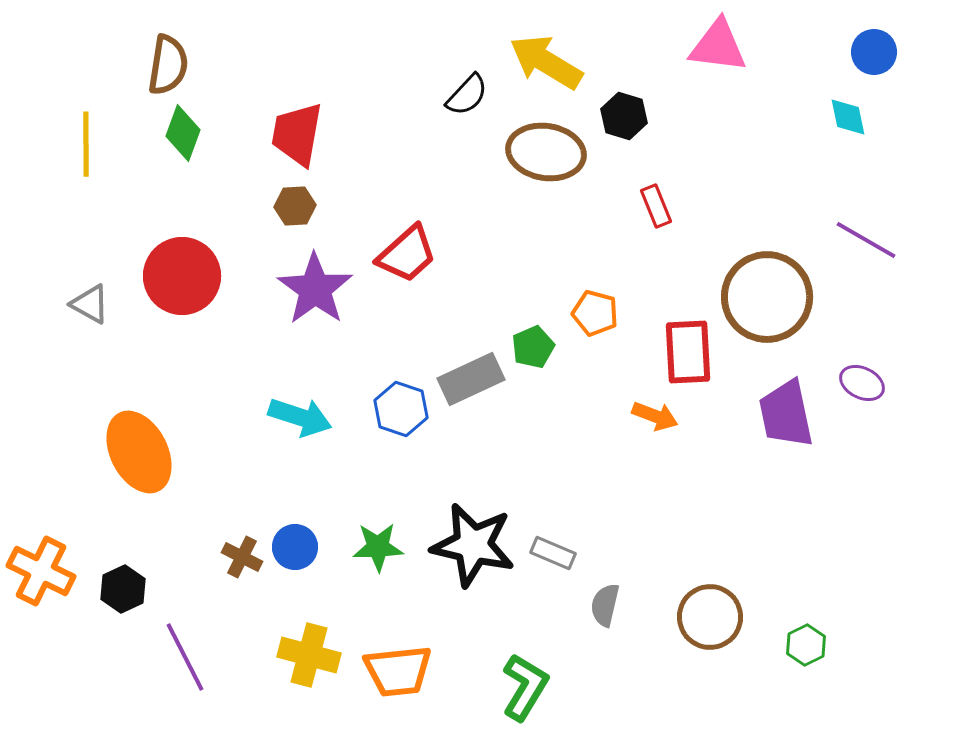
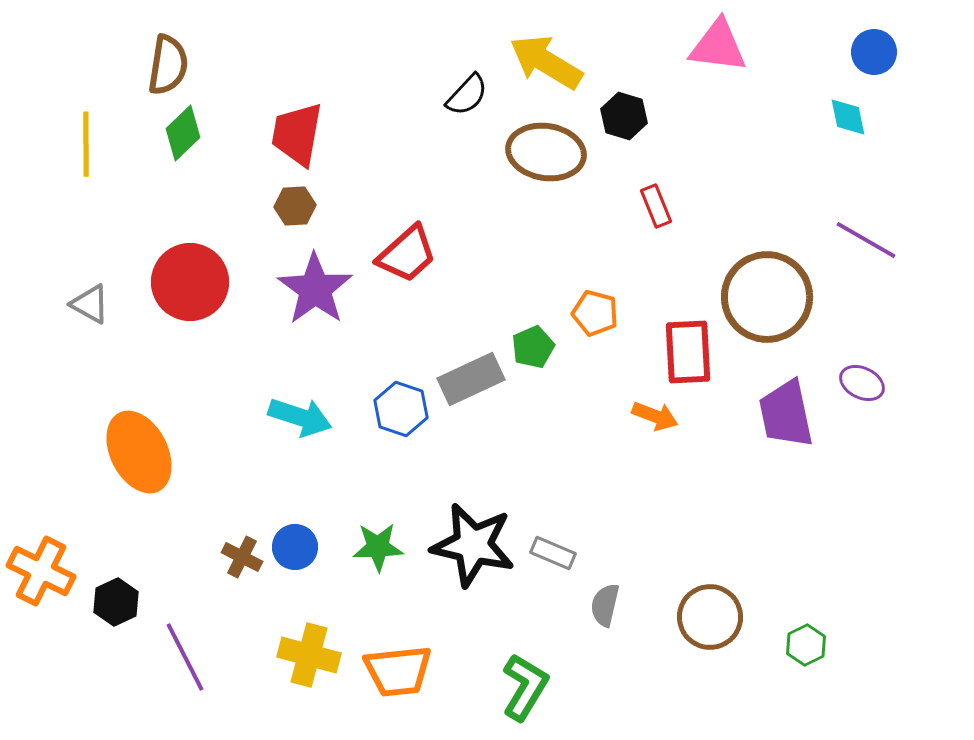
green diamond at (183, 133): rotated 26 degrees clockwise
red circle at (182, 276): moved 8 px right, 6 px down
black hexagon at (123, 589): moved 7 px left, 13 px down
